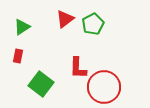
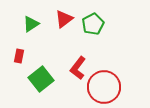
red triangle: moved 1 px left
green triangle: moved 9 px right, 3 px up
red rectangle: moved 1 px right
red L-shape: rotated 35 degrees clockwise
green square: moved 5 px up; rotated 15 degrees clockwise
